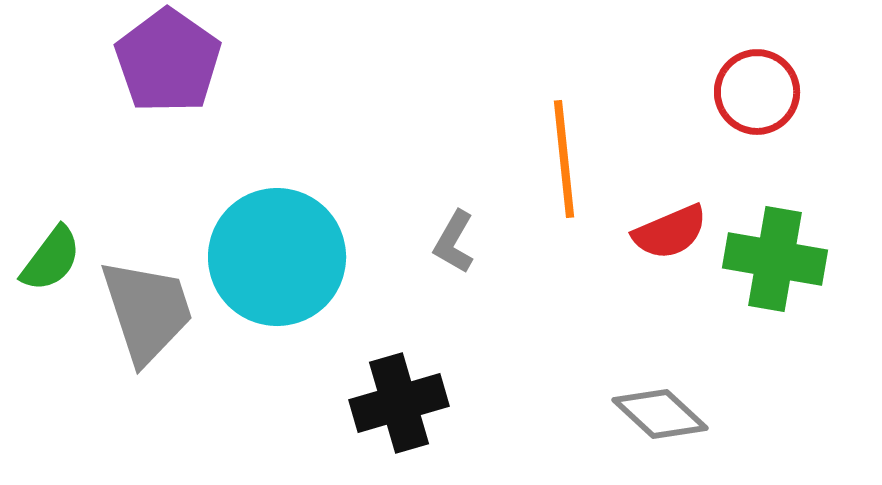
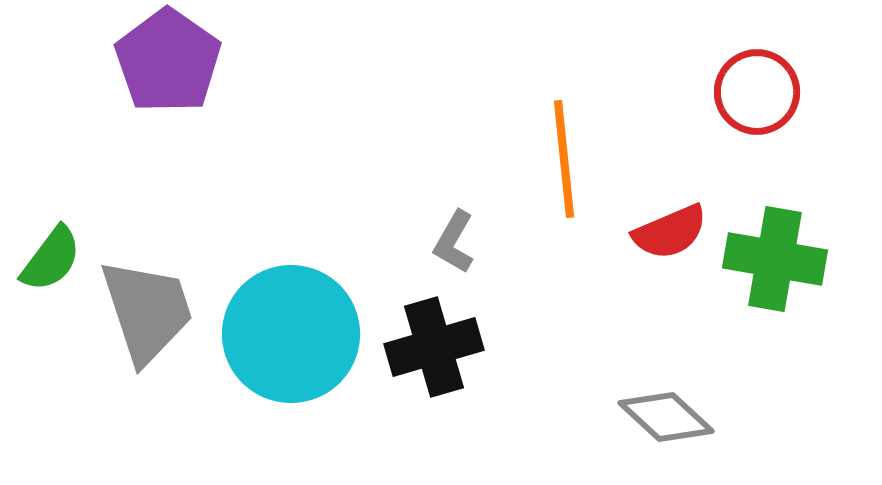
cyan circle: moved 14 px right, 77 px down
black cross: moved 35 px right, 56 px up
gray diamond: moved 6 px right, 3 px down
